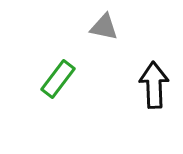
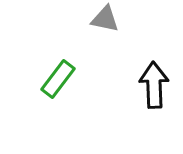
gray triangle: moved 1 px right, 8 px up
